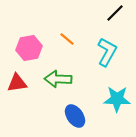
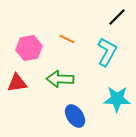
black line: moved 2 px right, 4 px down
orange line: rotated 14 degrees counterclockwise
green arrow: moved 2 px right
